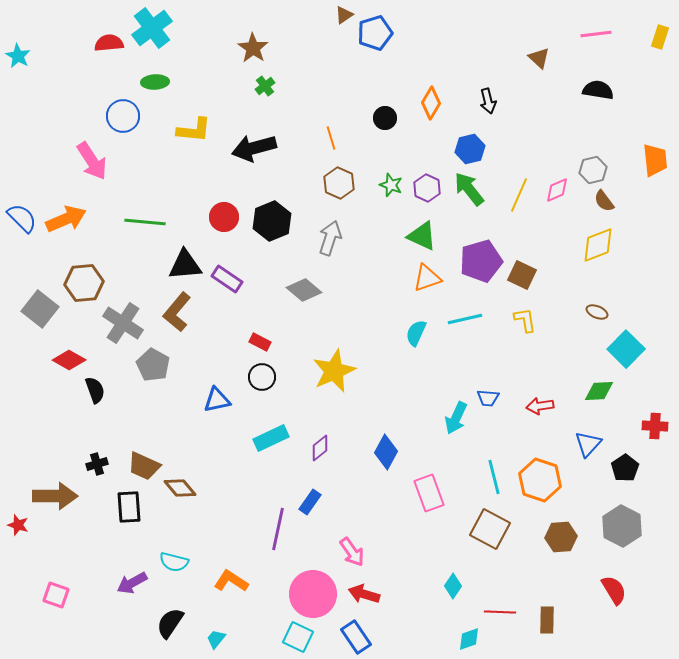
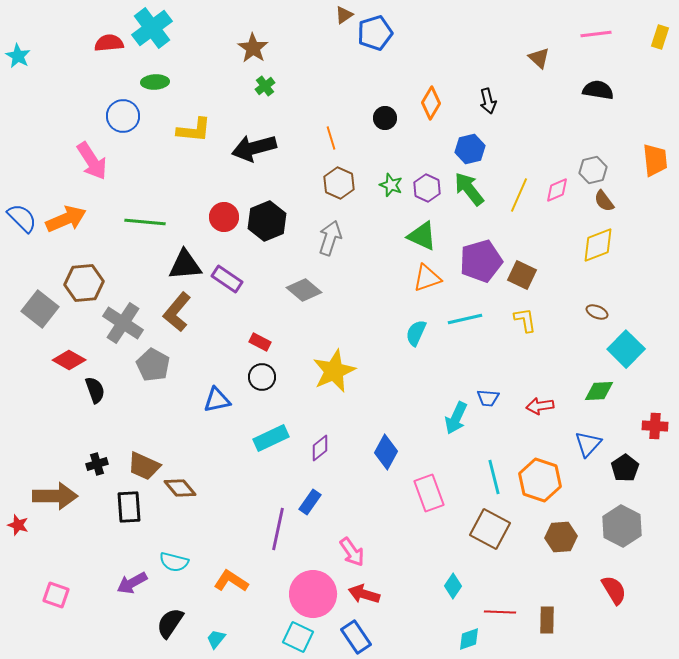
black hexagon at (272, 221): moved 5 px left
